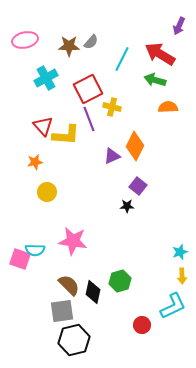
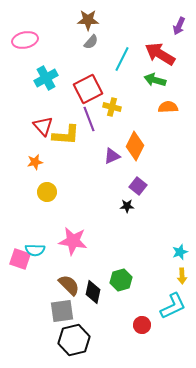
brown star: moved 19 px right, 26 px up
green hexagon: moved 1 px right, 1 px up
